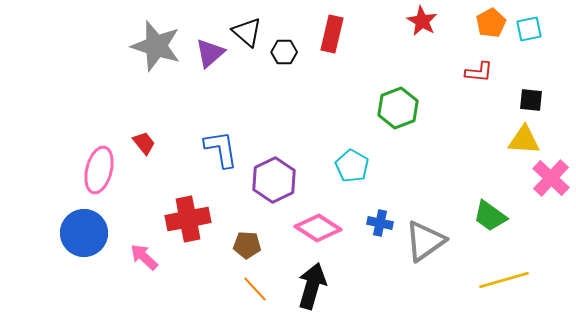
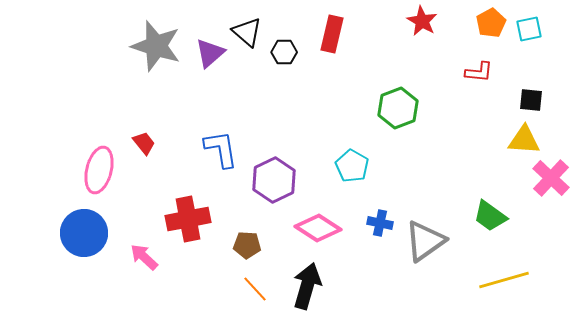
black arrow: moved 5 px left
